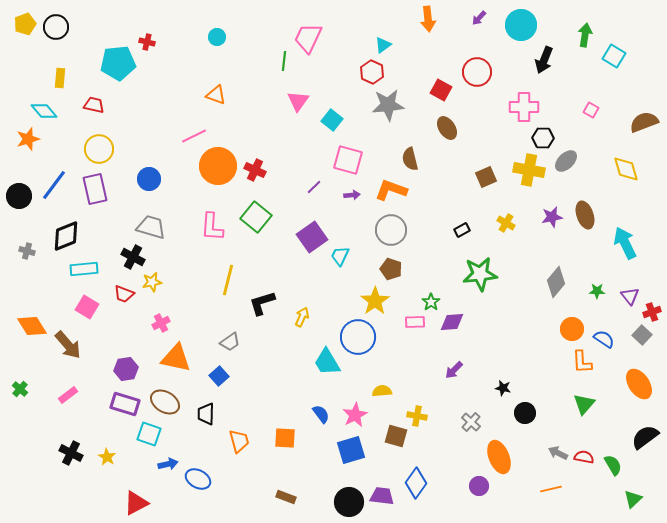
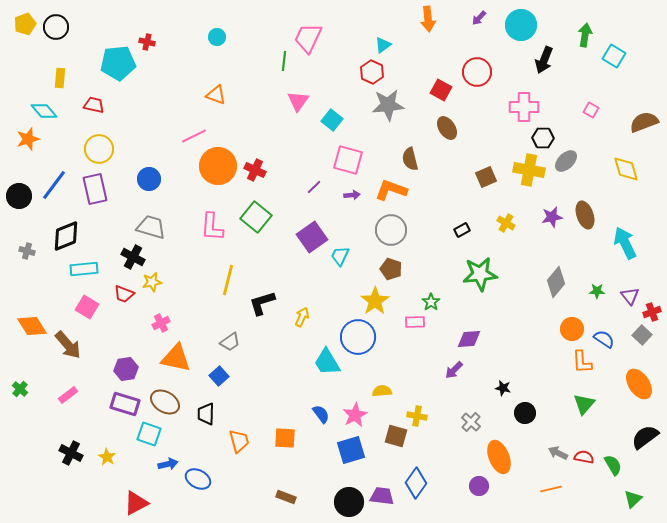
purple diamond at (452, 322): moved 17 px right, 17 px down
